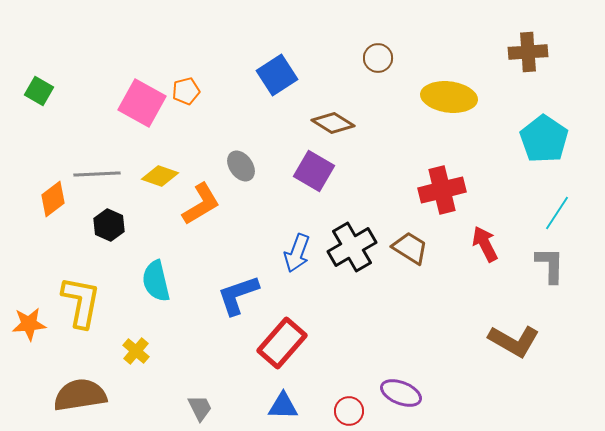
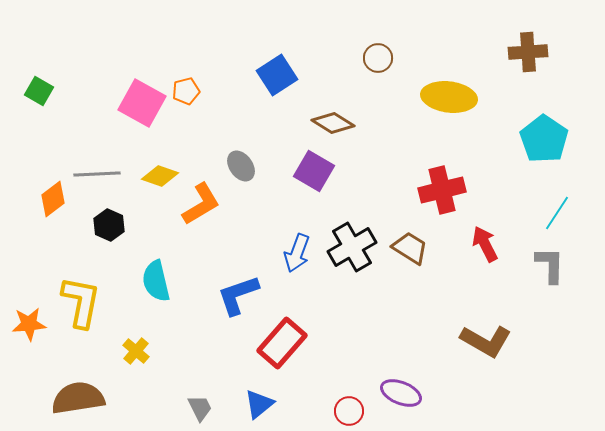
brown L-shape: moved 28 px left
brown semicircle: moved 2 px left, 3 px down
blue triangle: moved 24 px left, 2 px up; rotated 40 degrees counterclockwise
